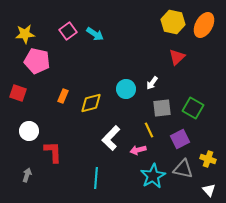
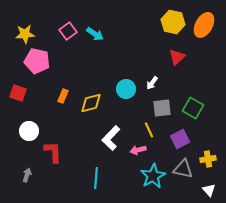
yellow cross: rotated 28 degrees counterclockwise
